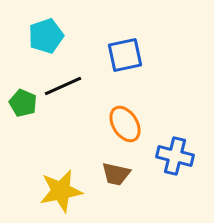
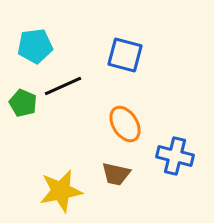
cyan pentagon: moved 11 px left, 10 px down; rotated 12 degrees clockwise
blue square: rotated 27 degrees clockwise
